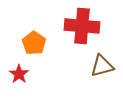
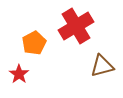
red cross: moved 6 px left; rotated 36 degrees counterclockwise
orange pentagon: rotated 10 degrees clockwise
